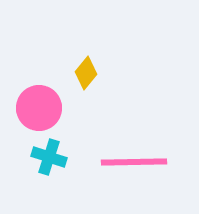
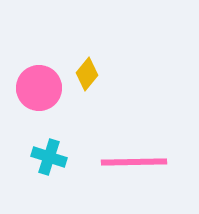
yellow diamond: moved 1 px right, 1 px down
pink circle: moved 20 px up
